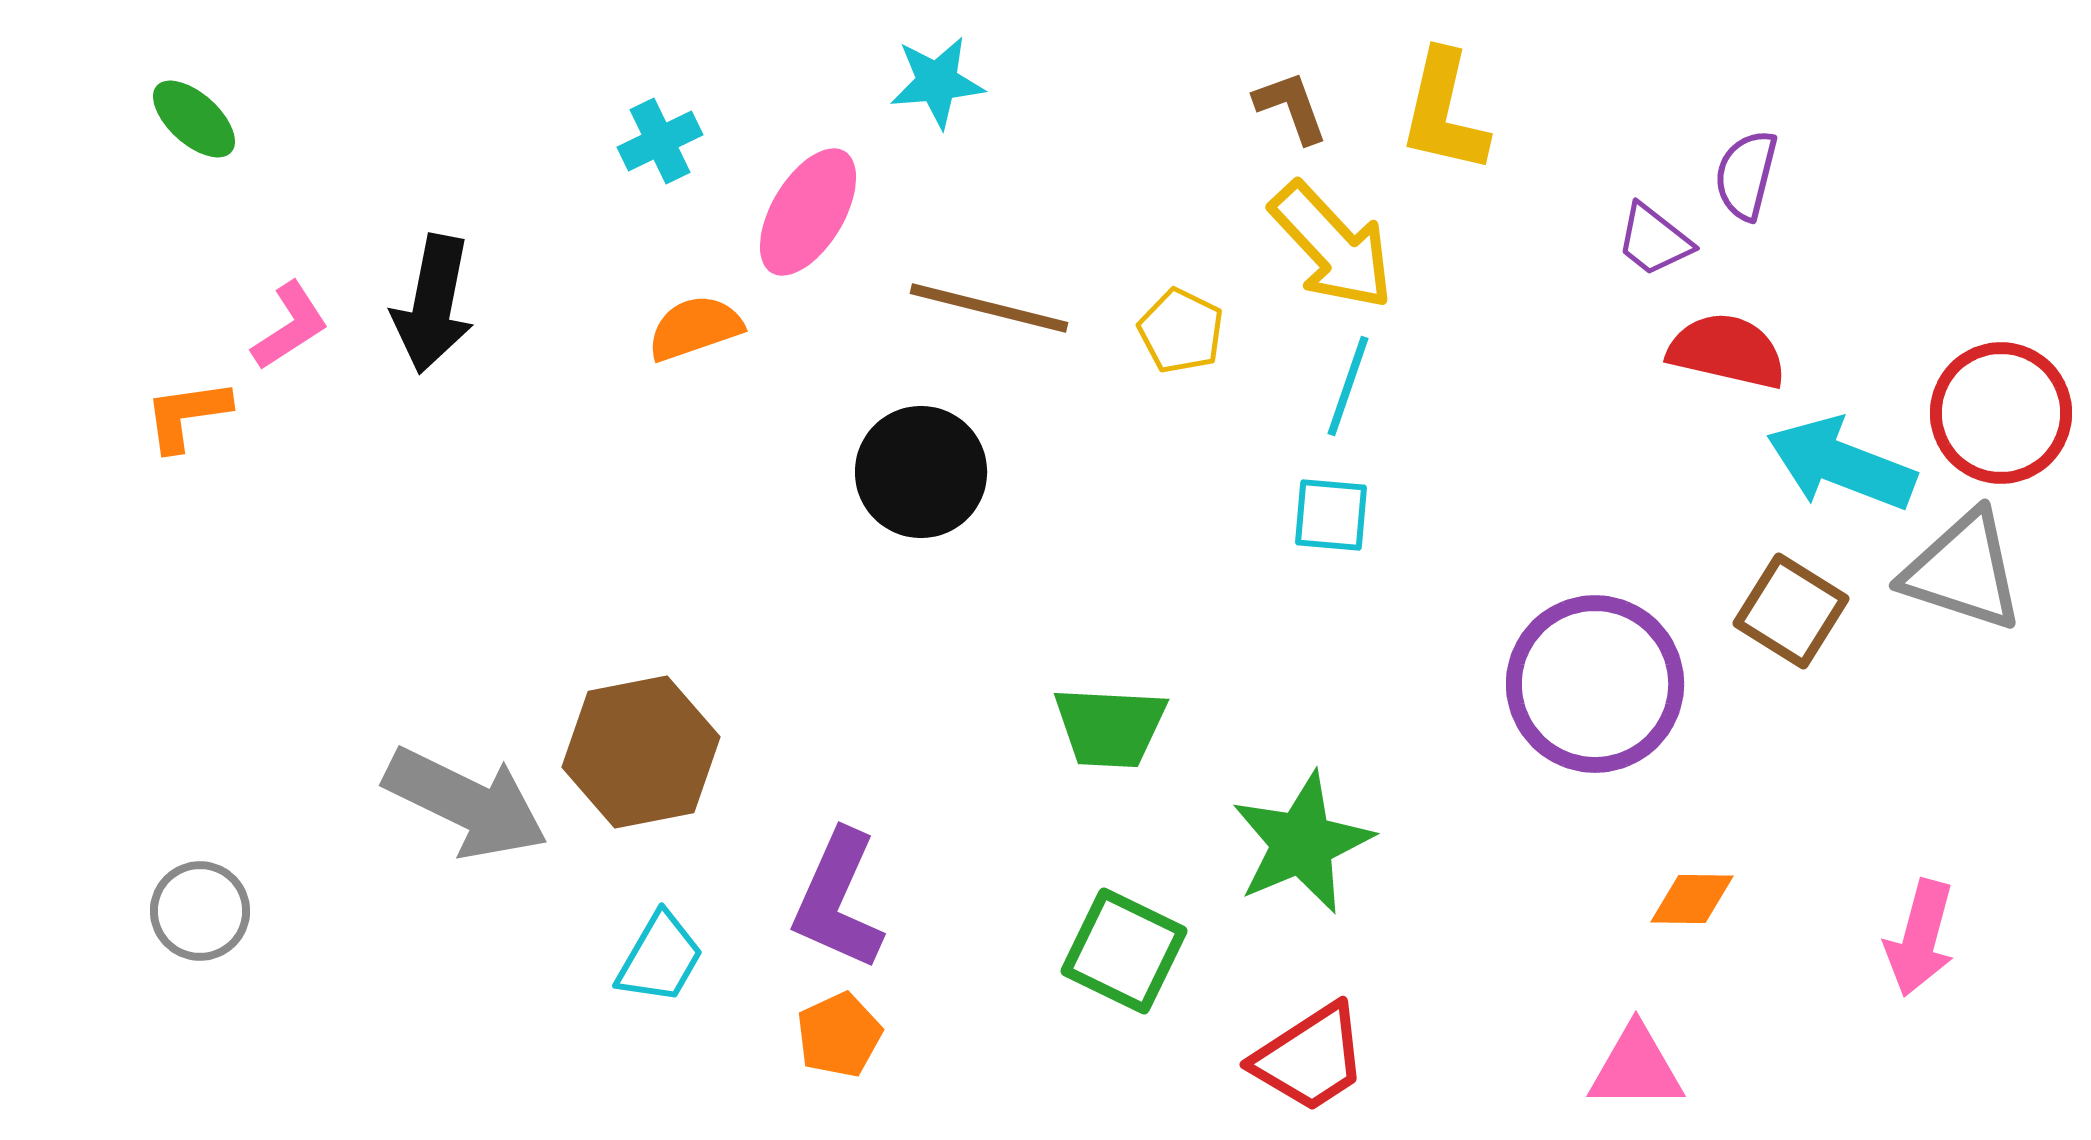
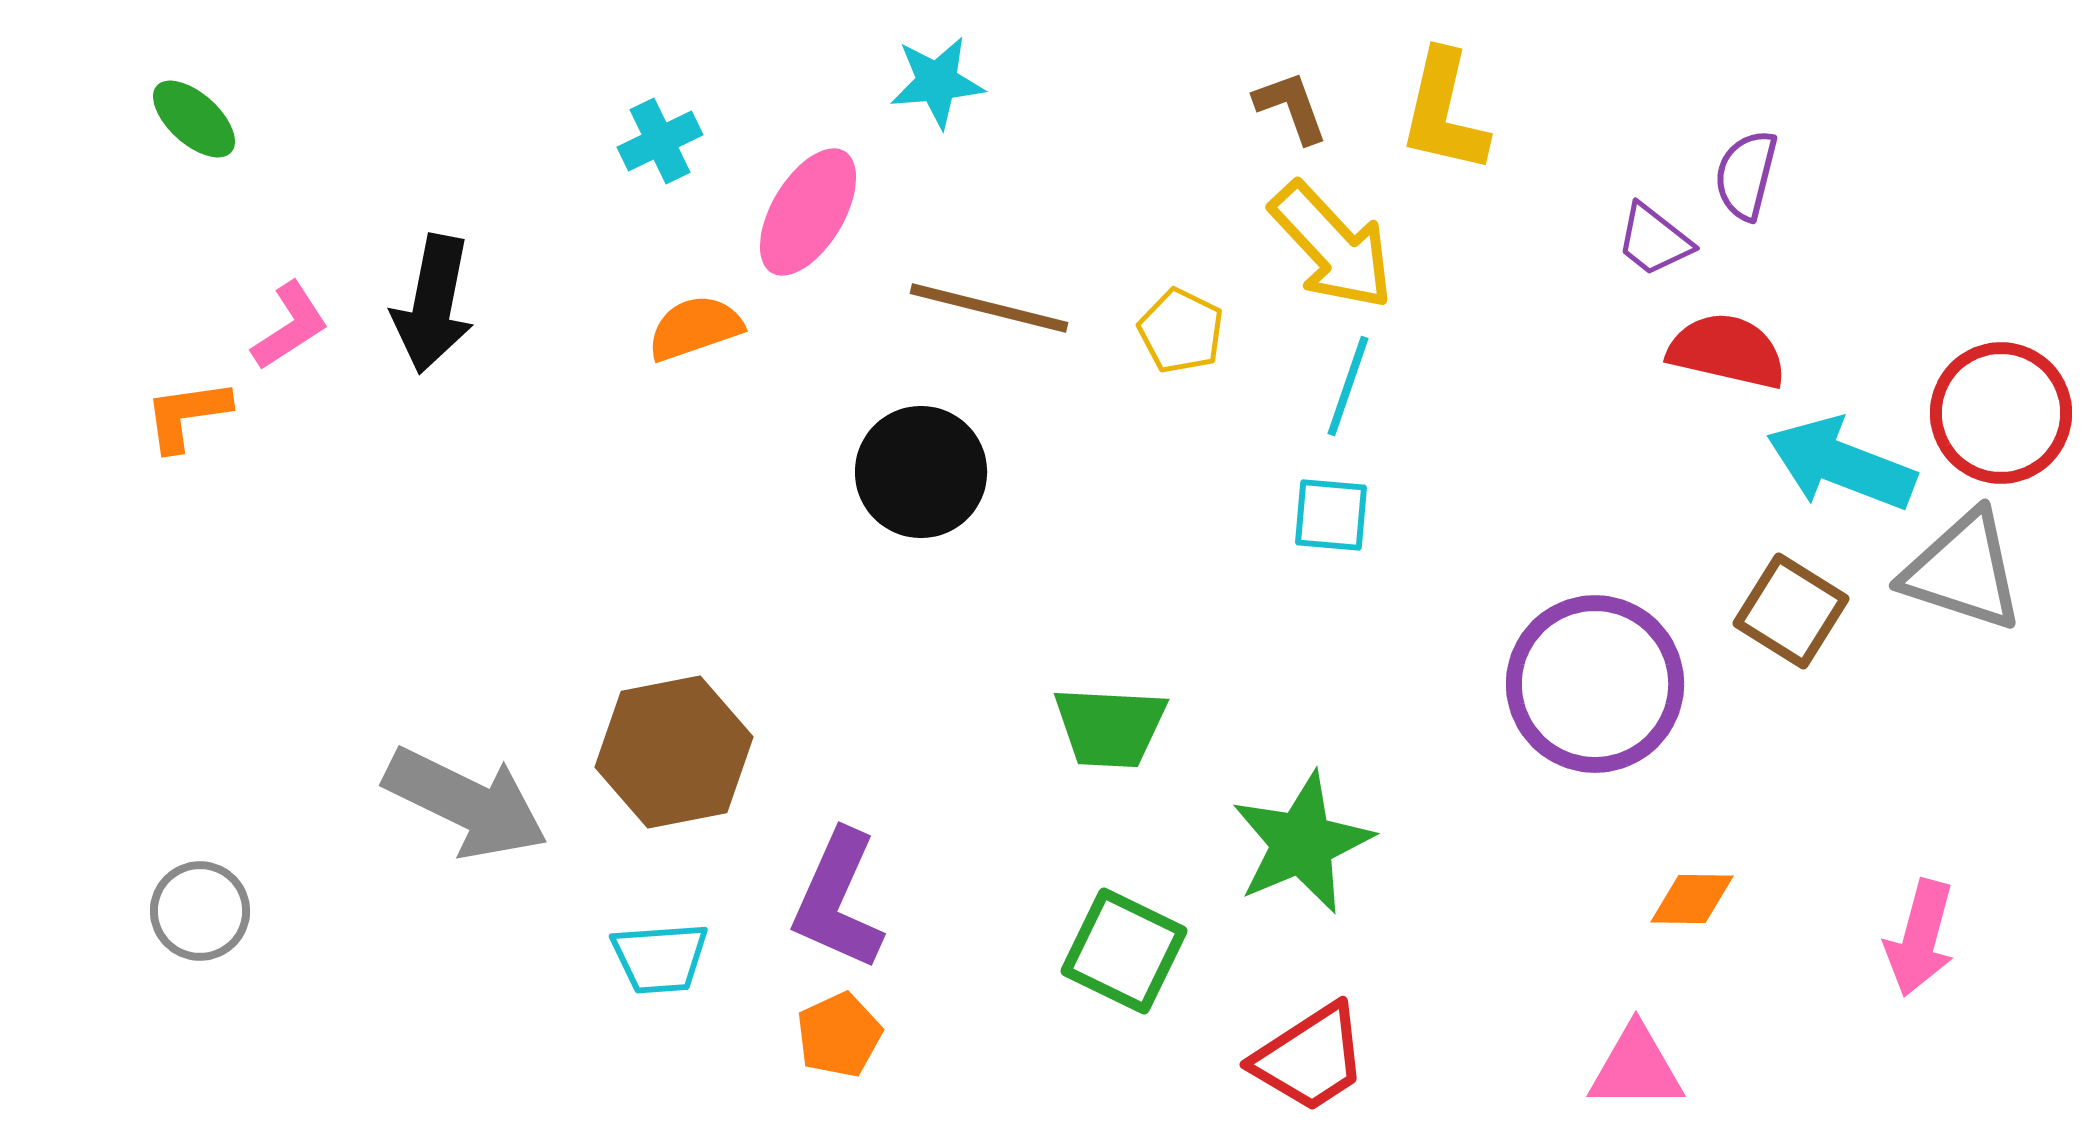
brown hexagon: moved 33 px right
cyan trapezoid: rotated 56 degrees clockwise
